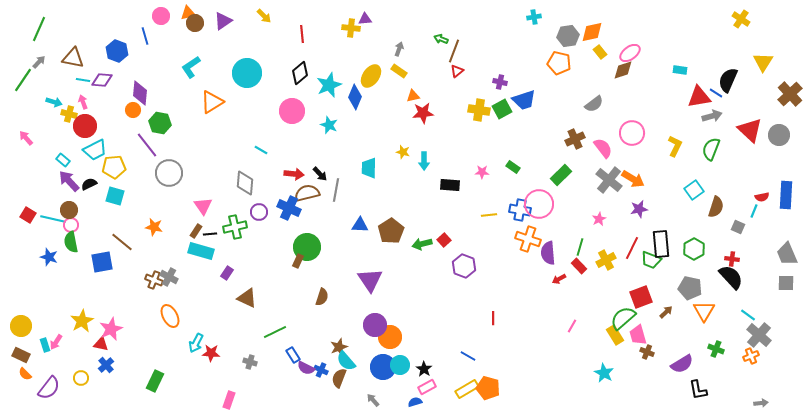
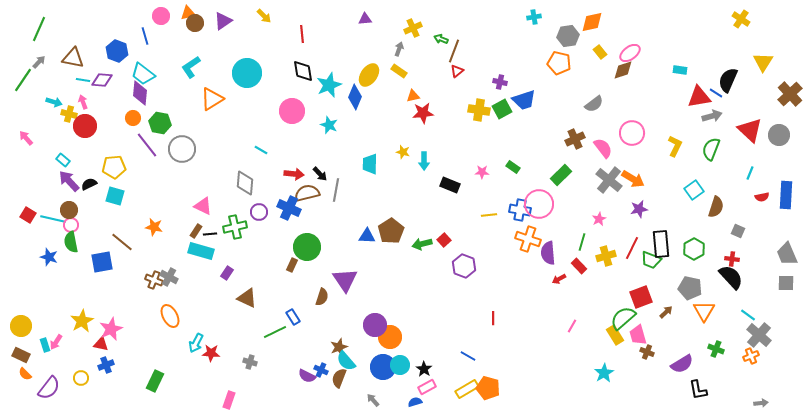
yellow cross at (351, 28): moved 62 px right; rotated 30 degrees counterclockwise
orange diamond at (592, 32): moved 10 px up
black diamond at (300, 73): moved 3 px right, 2 px up; rotated 60 degrees counterclockwise
yellow ellipse at (371, 76): moved 2 px left, 1 px up
orange triangle at (212, 102): moved 3 px up
orange circle at (133, 110): moved 8 px down
cyan trapezoid at (95, 150): moved 48 px right, 76 px up; rotated 65 degrees clockwise
cyan trapezoid at (369, 168): moved 1 px right, 4 px up
gray circle at (169, 173): moved 13 px right, 24 px up
black rectangle at (450, 185): rotated 18 degrees clockwise
pink triangle at (203, 206): rotated 30 degrees counterclockwise
cyan line at (754, 211): moved 4 px left, 38 px up
blue triangle at (360, 225): moved 7 px right, 11 px down
gray square at (738, 227): moved 4 px down
green line at (580, 247): moved 2 px right, 5 px up
yellow cross at (606, 260): moved 4 px up; rotated 12 degrees clockwise
brown rectangle at (298, 261): moved 6 px left, 4 px down
purple triangle at (370, 280): moved 25 px left
blue rectangle at (293, 355): moved 38 px up
blue cross at (106, 365): rotated 21 degrees clockwise
purple semicircle at (306, 368): moved 1 px right, 8 px down
cyan star at (604, 373): rotated 12 degrees clockwise
